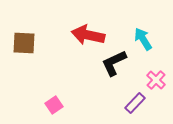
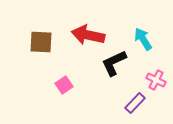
brown square: moved 17 px right, 1 px up
pink cross: rotated 18 degrees counterclockwise
pink square: moved 10 px right, 20 px up
